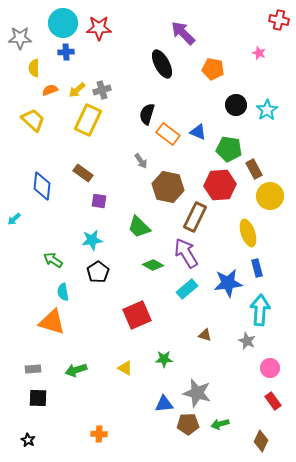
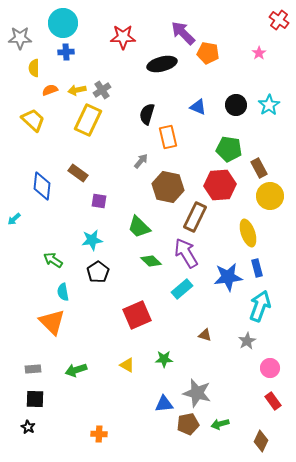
red cross at (279, 20): rotated 24 degrees clockwise
red star at (99, 28): moved 24 px right, 9 px down
pink star at (259, 53): rotated 16 degrees clockwise
black ellipse at (162, 64): rotated 76 degrees counterclockwise
orange pentagon at (213, 69): moved 5 px left, 16 px up
yellow arrow at (77, 90): rotated 30 degrees clockwise
gray cross at (102, 90): rotated 18 degrees counterclockwise
cyan star at (267, 110): moved 2 px right, 5 px up
blue triangle at (198, 132): moved 25 px up
orange rectangle at (168, 134): moved 3 px down; rotated 40 degrees clockwise
gray arrow at (141, 161): rotated 105 degrees counterclockwise
brown rectangle at (254, 169): moved 5 px right, 1 px up
brown rectangle at (83, 173): moved 5 px left
green diamond at (153, 265): moved 2 px left, 4 px up; rotated 15 degrees clockwise
blue star at (228, 283): moved 6 px up
cyan rectangle at (187, 289): moved 5 px left
cyan arrow at (260, 310): moved 4 px up; rotated 16 degrees clockwise
orange triangle at (52, 322): rotated 28 degrees clockwise
gray star at (247, 341): rotated 18 degrees clockwise
yellow triangle at (125, 368): moved 2 px right, 3 px up
black square at (38, 398): moved 3 px left, 1 px down
brown pentagon at (188, 424): rotated 10 degrees counterclockwise
black star at (28, 440): moved 13 px up
